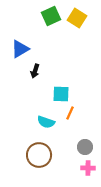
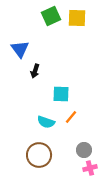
yellow square: rotated 30 degrees counterclockwise
blue triangle: rotated 36 degrees counterclockwise
orange line: moved 1 px right, 4 px down; rotated 16 degrees clockwise
gray circle: moved 1 px left, 3 px down
pink cross: moved 2 px right; rotated 16 degrees counterclockwise
